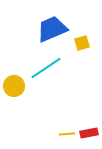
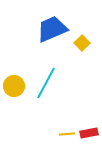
yellow square: rotated 28 degrees counterclockwise
cyan line: moved 15 px down; rotated 28 degrees counterclockwise
